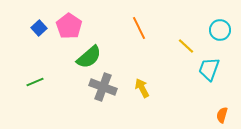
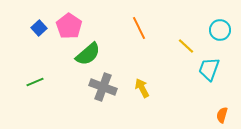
green semicircle: moved 1 px left, 3 px up
